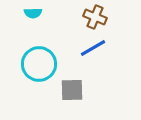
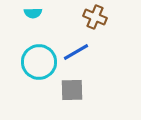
blue line: moved 17 px left, 4 px down
cyan circle: moved 2 px up
